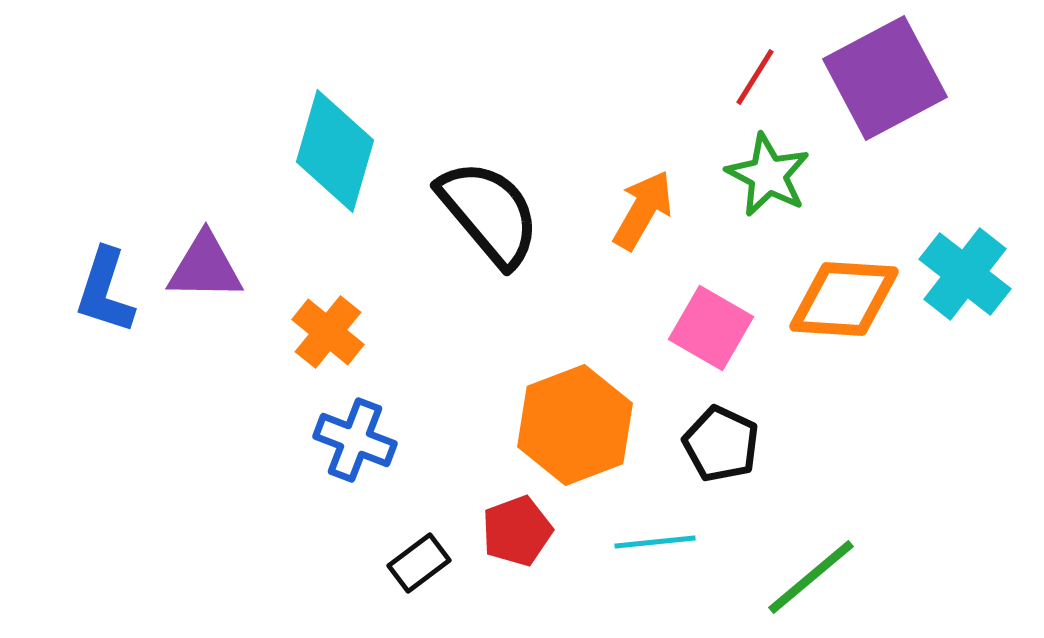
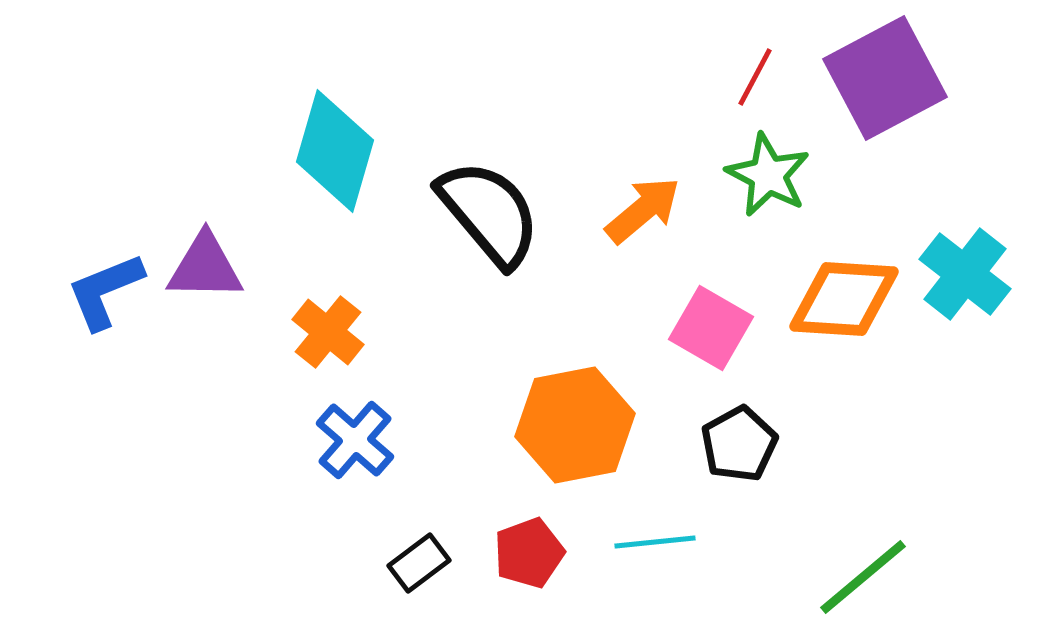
red line: rotated 4 degrees counterclockwise
orange arrow: rotated 20 degrees clockwise
blue L-shape: rotated 50 degrees clockwise
orange hexagon: rotated 10 degrees clockwise
blue cross: rotated 20 degrees clockwise
black pentagon: moved 18 px right; rotated 18 degrees clockwise
red pentagon: moved 12 px right, 22 px down
green line: moved 52 px right
